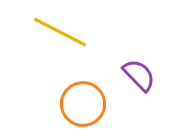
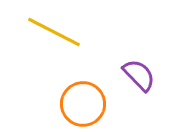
yellow line: moved 6 px left
